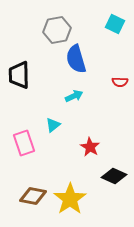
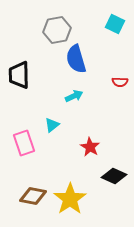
cyan triangle: moved 1 px left
